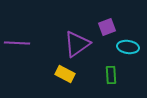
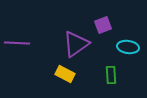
purple square: moved 4 px left, 2 px up
purple triangle: moved 1 px left
